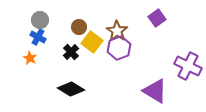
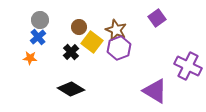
brown star: moved 1 px left, 1 px up; rotated 10 degrees counterclockwise
blue cross: rotated 21 degrees clockwise
orange star: rotated 24 degrees counterclockwise
